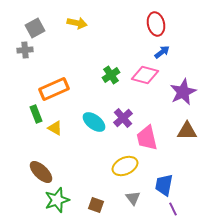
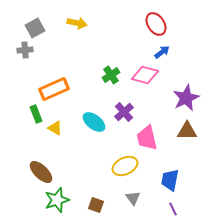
red ellipse: rotated 20 degrees counterclockwise
purple star: moved 3 px right, 6 px down
purple cross: moved 1 px right, 6 px up
blue trapezoid: moved 6 px right, 5 px up
